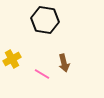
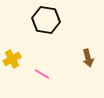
black hexagon: moved 1 px right
brown arrow: moved 24 px right, 5 px up
